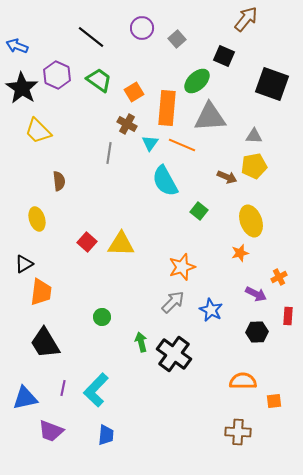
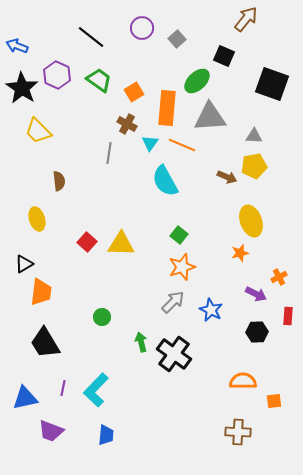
green square at (199, 211): moved 20 px left, 24 px down
